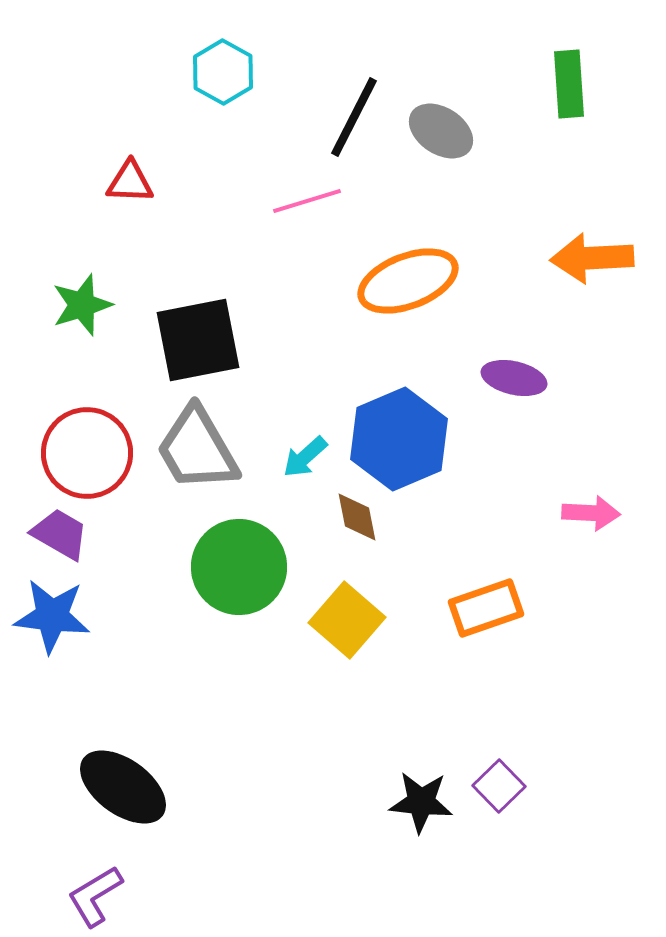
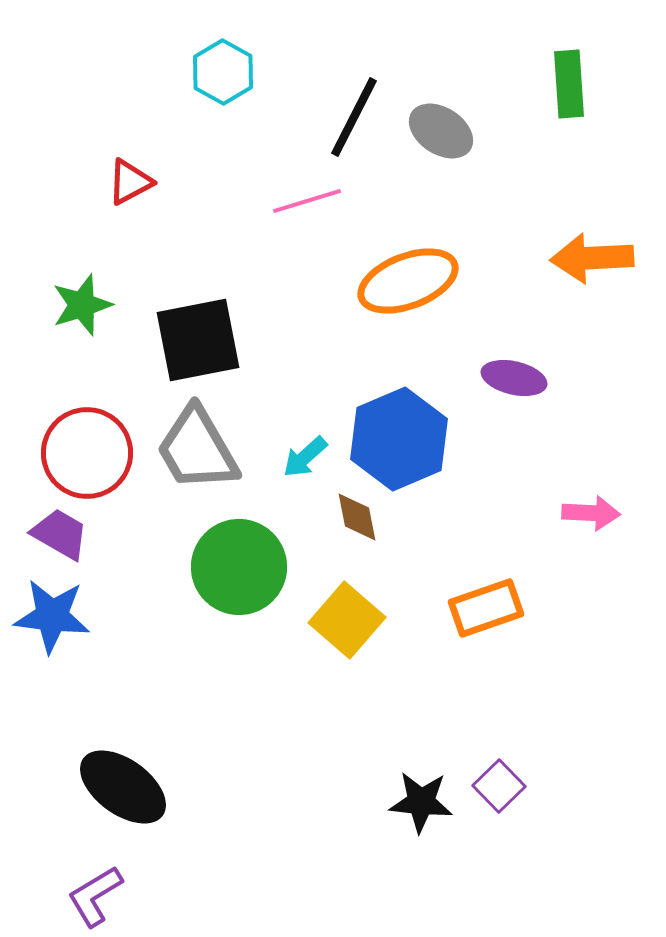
red triangle: rotated 30 degrees counterclockwise
